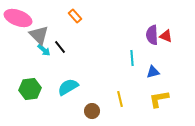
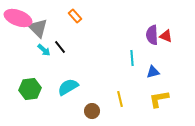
gray triangle: moved 1 px left, 7 px up
